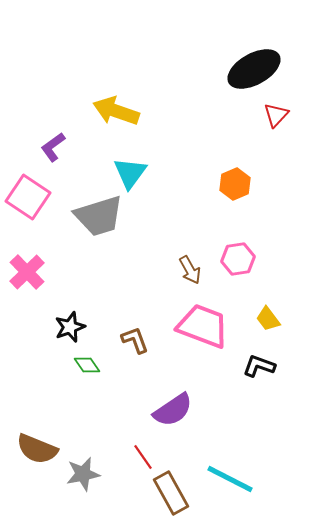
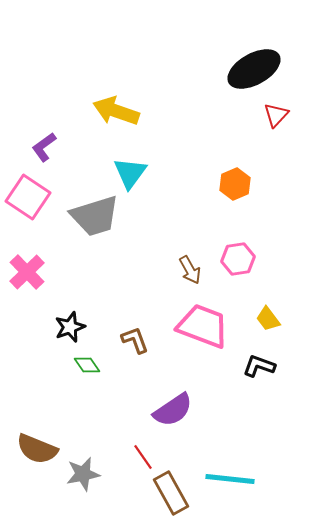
purple L-shape: moved 9 px left
gray trapezoid: moved 4 px left
cyan line: rotated 21 degrees counterclockwise
